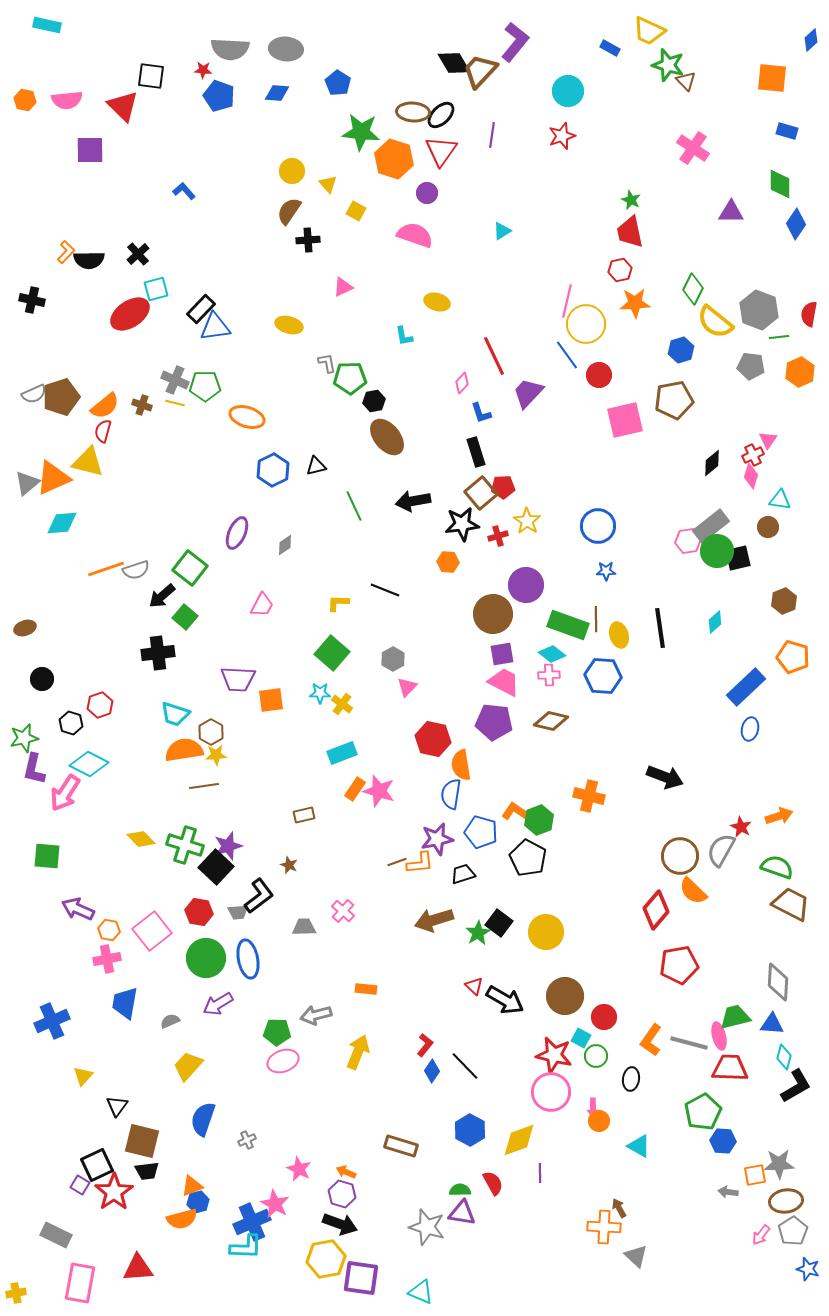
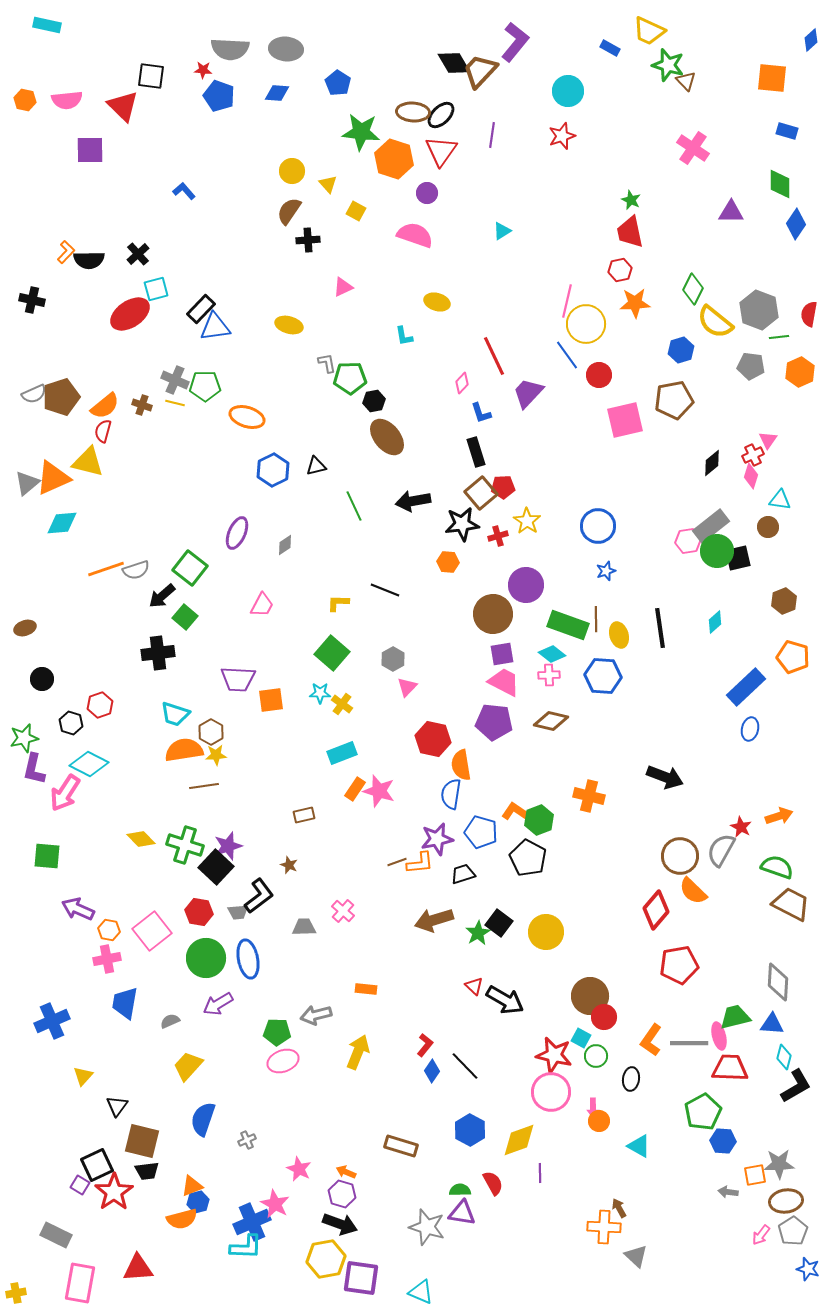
blue star at (606, 571): rotated 18 degrees counterclockwise
brown circle at (565, 996): moved 25 px right
gray line at (689, 1043): rotated 15 degrees counterclockwise
